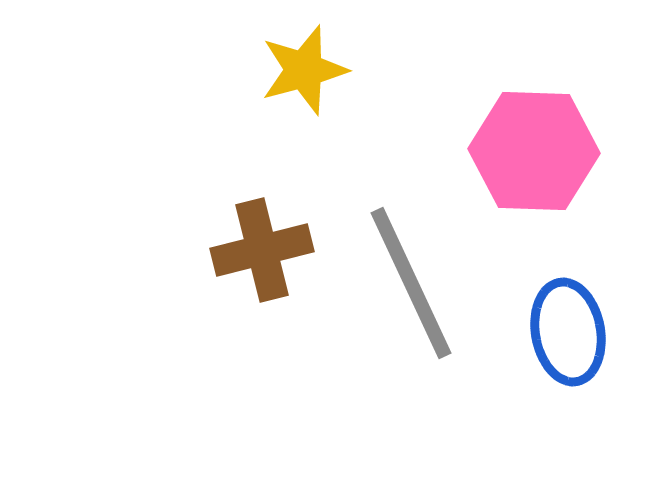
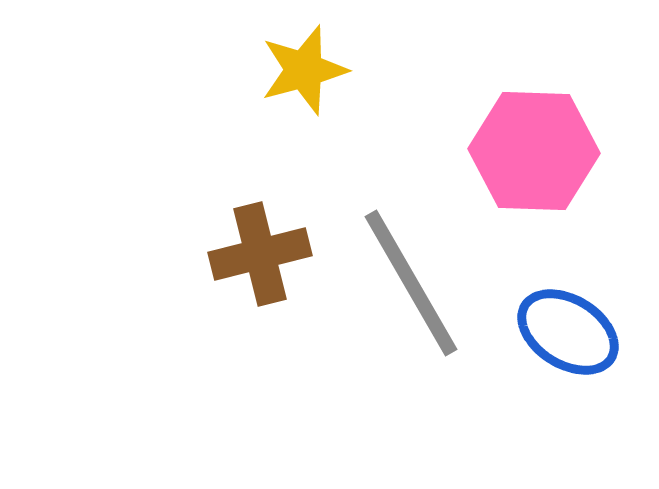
brown cross: moved 2 px left, 4 px down
gray line: rotated 5 degrees counterclockwise
blue ellipse: rotated 48 degrees counterclockwise
